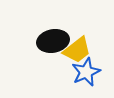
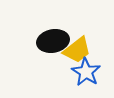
blue star: rotated 16 degrees counterclockwise
